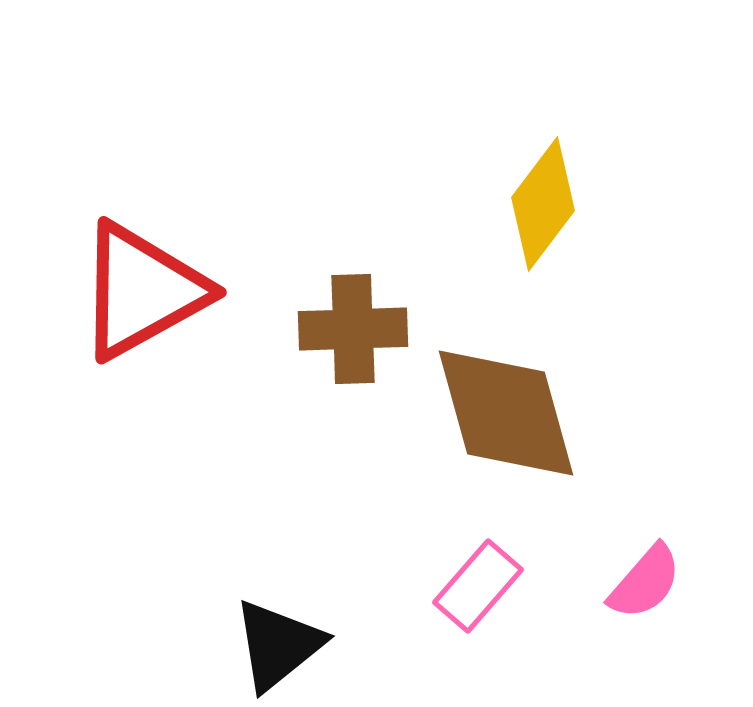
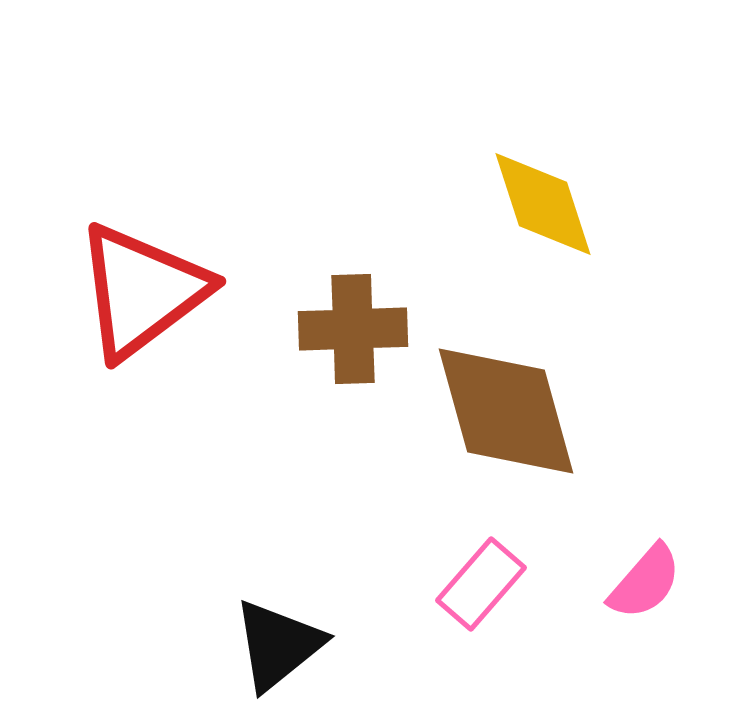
yellow diamond: rotated 55 degrees counterclockwise
red triangle: rotated 8 degrees counterclockwise
brown diamond: moved 2 px up
pink rectangle: moved 3 px right, 2 px up
